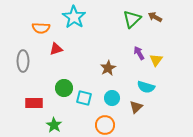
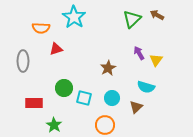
brown arrow: moved 2 px right, 2 px up
